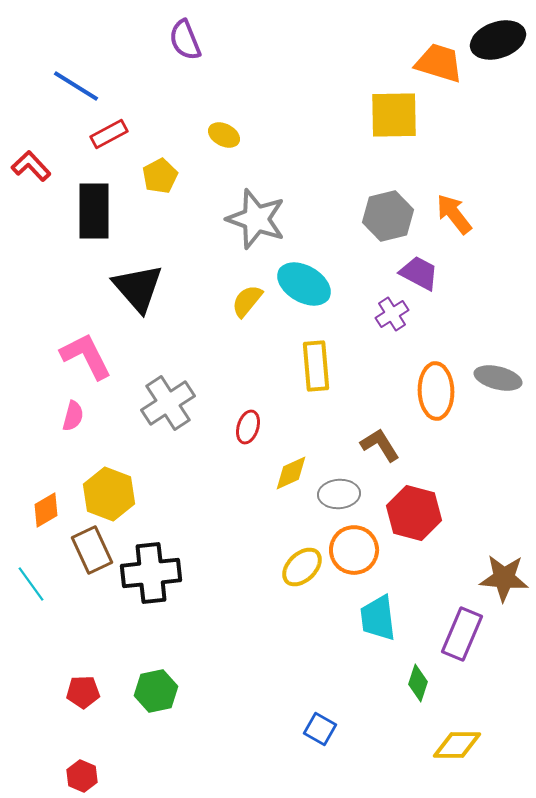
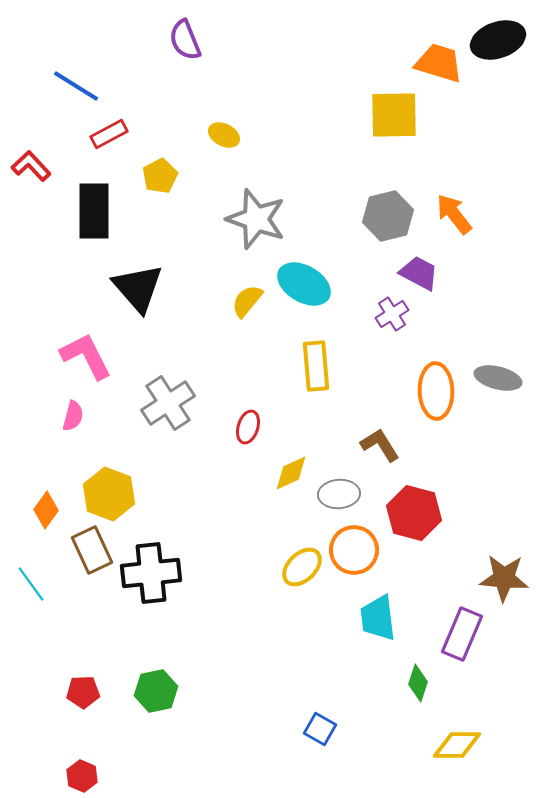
orange diamond at (46, 510): rotated 24 degrees counterclockwise
